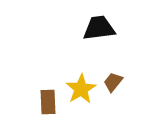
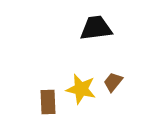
black trapezoid: moved 3 px left
yellow star: rotated 28 degrees counterclockwise
